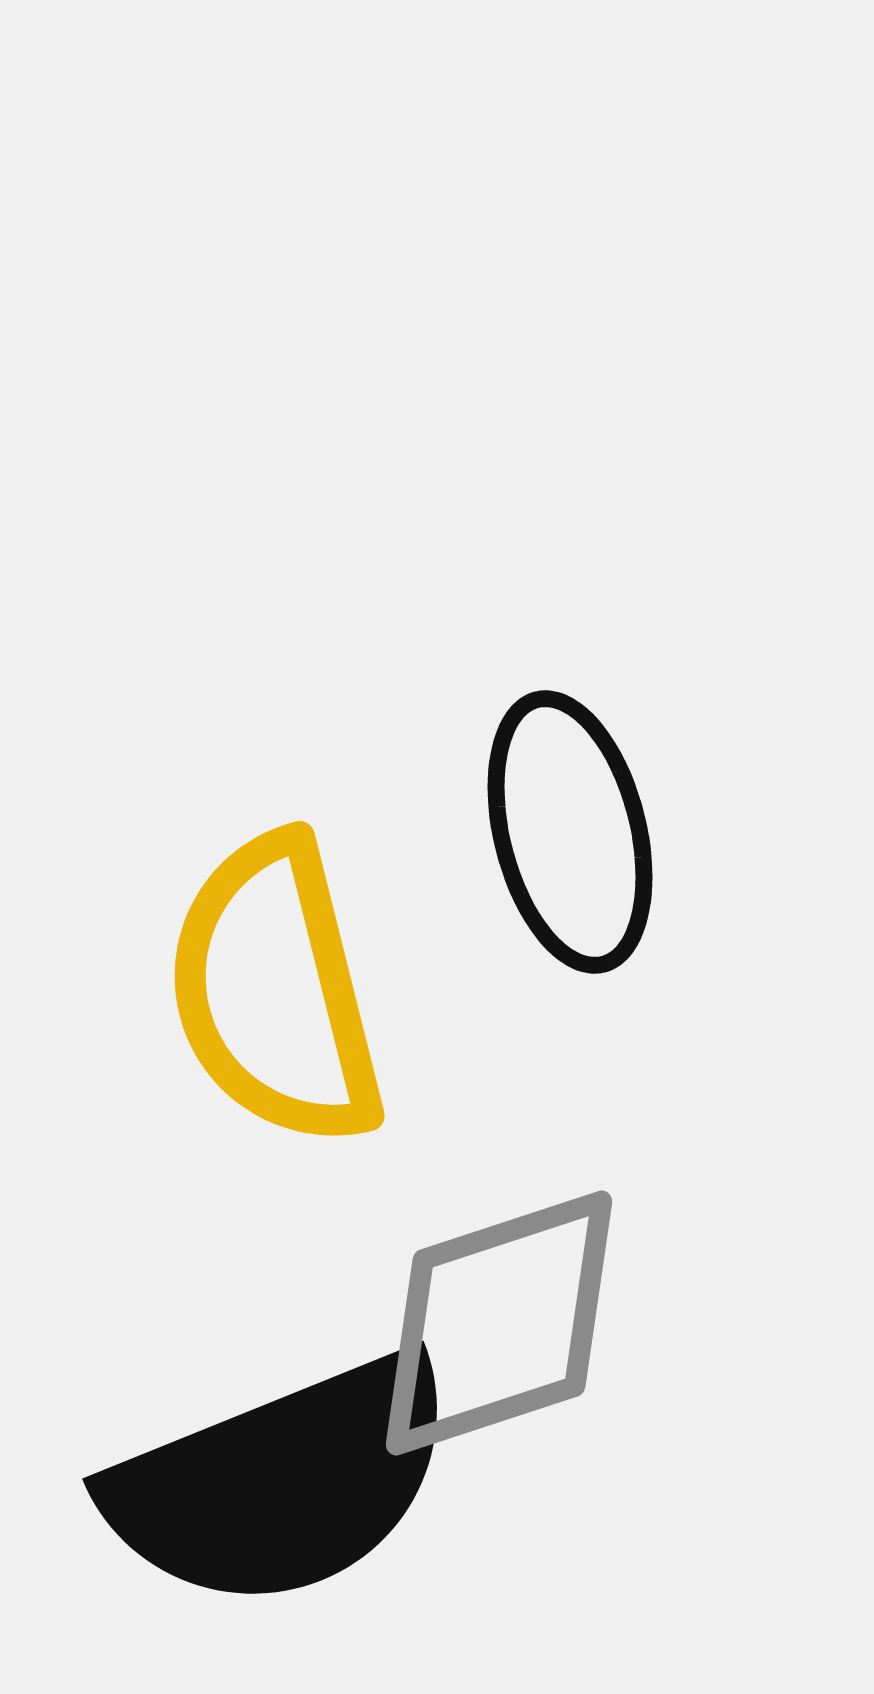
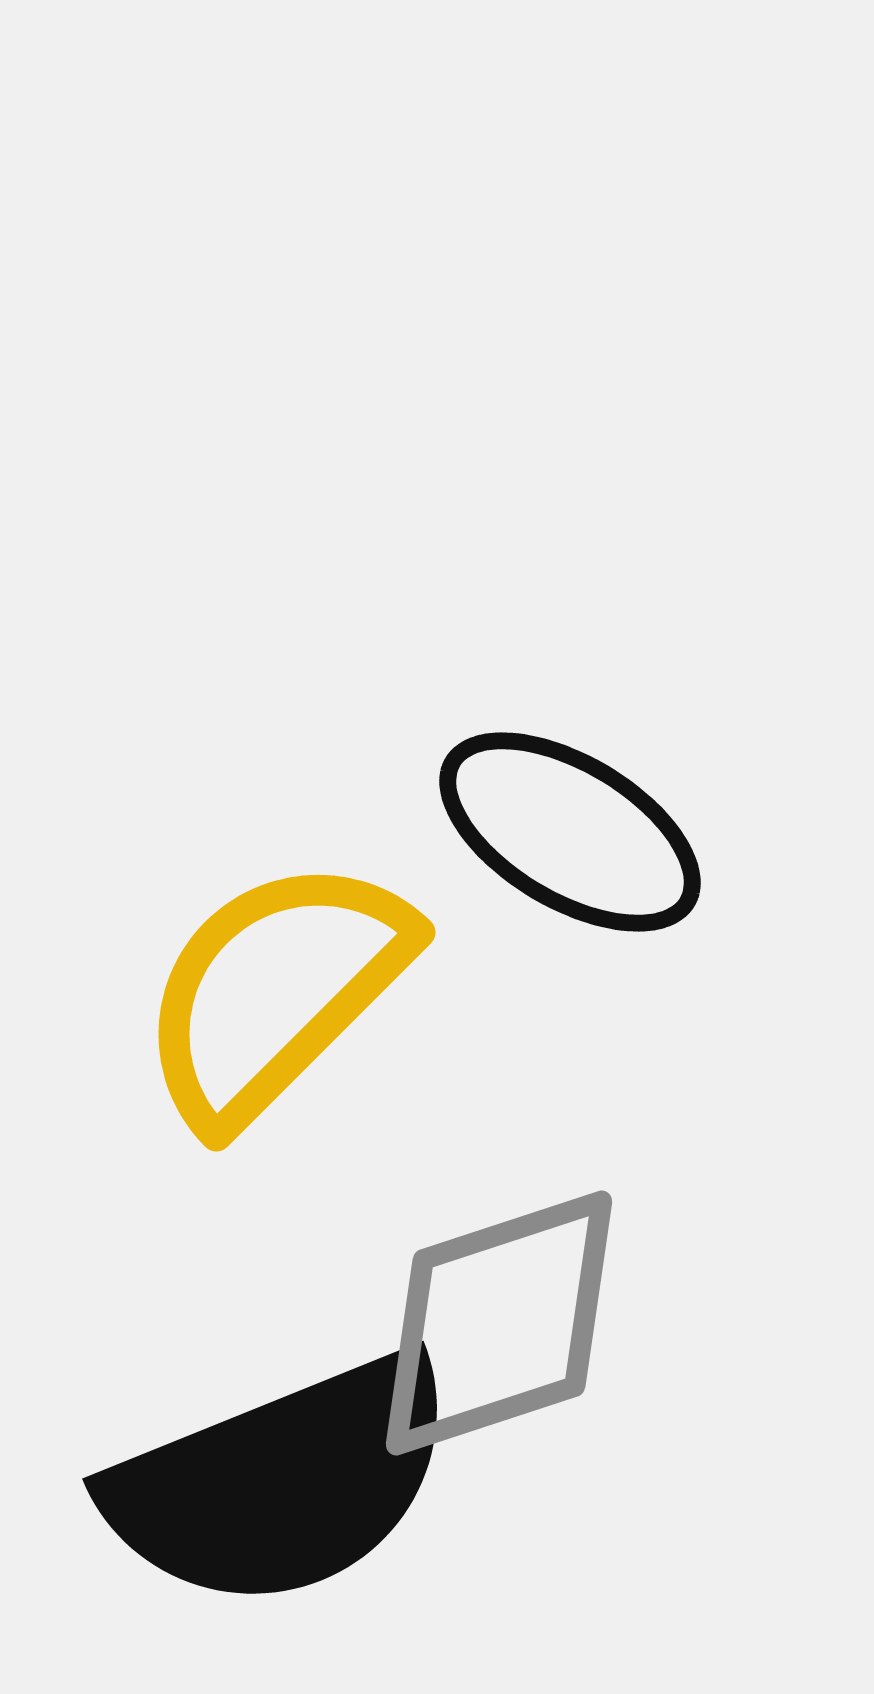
black ellipse: rotated 45 degrees counterclockwise
yellow semicircle: rotated 59 degrees clockwise
